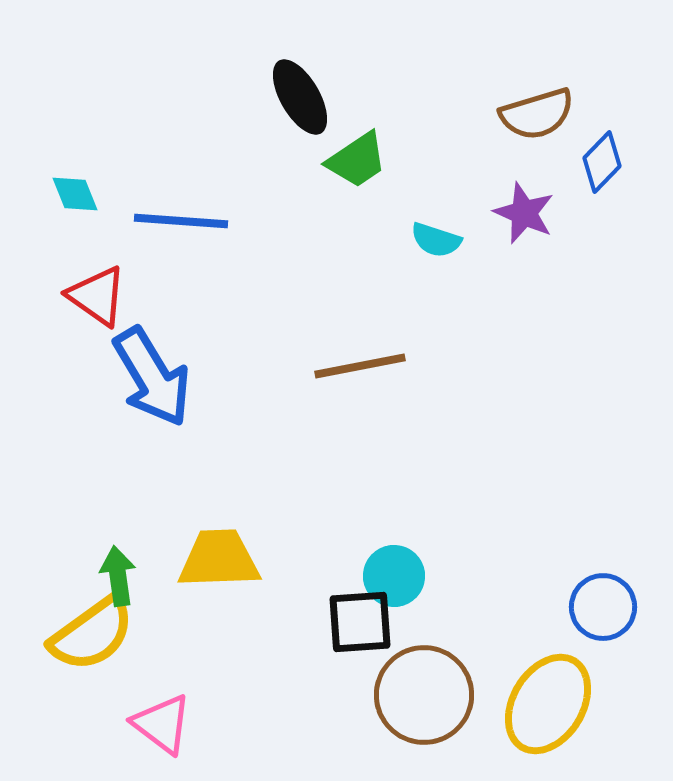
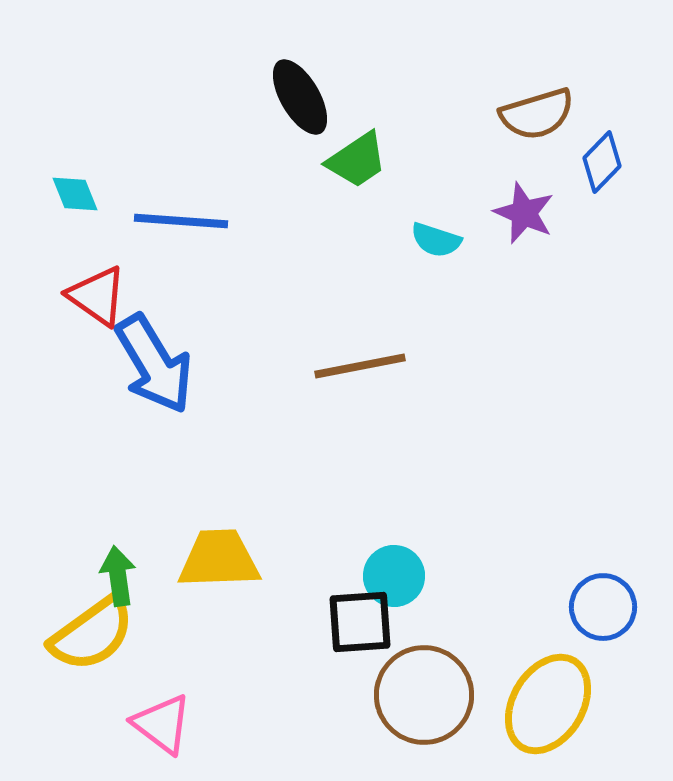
blue arrow: moved 2 px right, 13 px up
